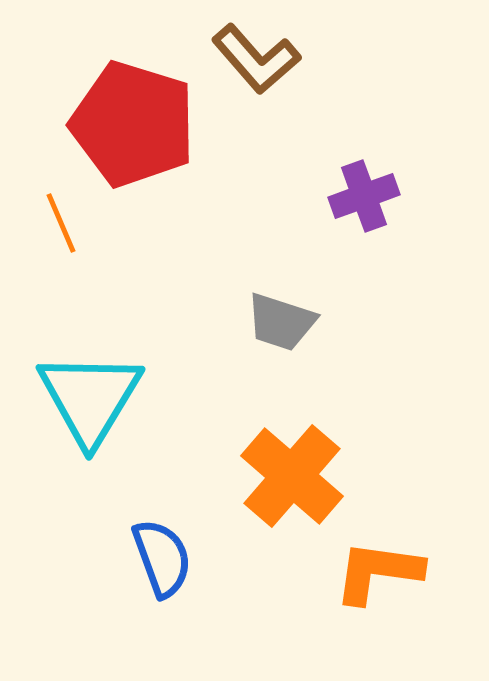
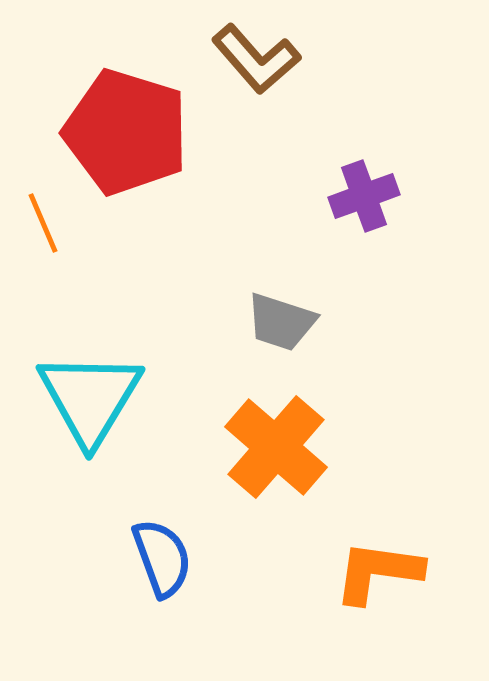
red pentagon: moved 7 px left, 8 px down
orange line: moved 18 px left
orange cross: moved 16 px left, 29 px up
